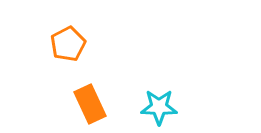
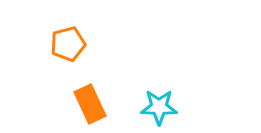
orange pentagon: rotated 12 degrees clockwise
